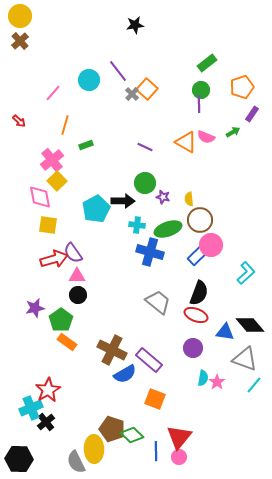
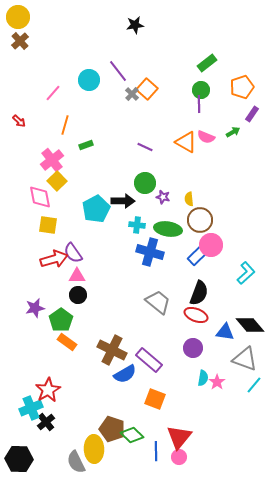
yellow circle at (20, 16): moved 2 px left, 1 px down
green ellipse at (168, 229): rotated 28 degrees clockwise
